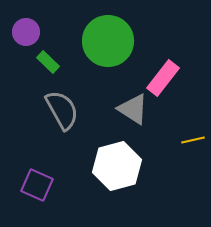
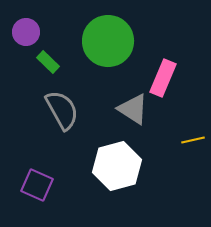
pink rectangle: rotated 15 degrees counterclockwise
